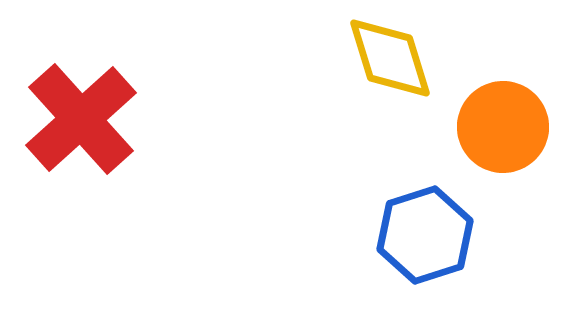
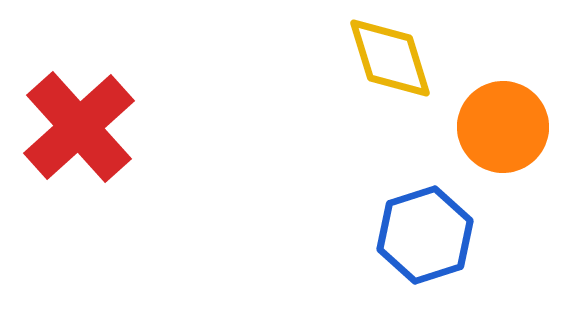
red cross: moved 2 px left, 8 px down
